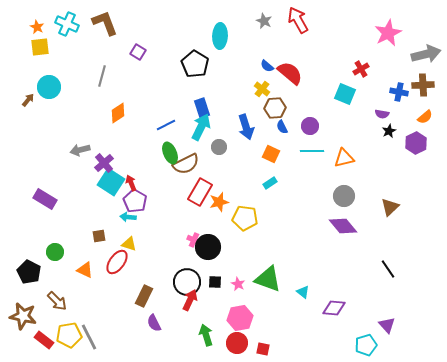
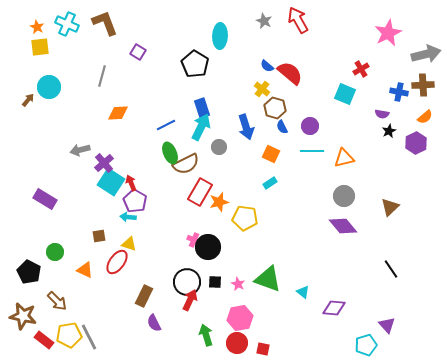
brown hexagon at (275, 108): rotated 20 degrees clockwise
orange diamond at (118, 113): rotated 30 degrees clockwise
black line at (388, 269): moved 3 px right
